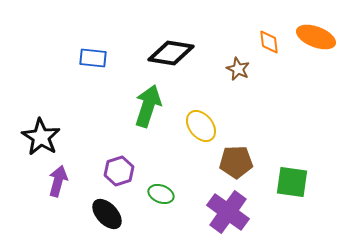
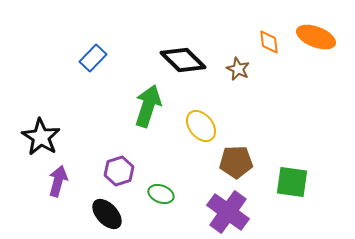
black diamond: moved 12 px right, 7 px down; rotated 36 degrees clockwise
blue rectangle: rotated 52 degrees counterclockwise
